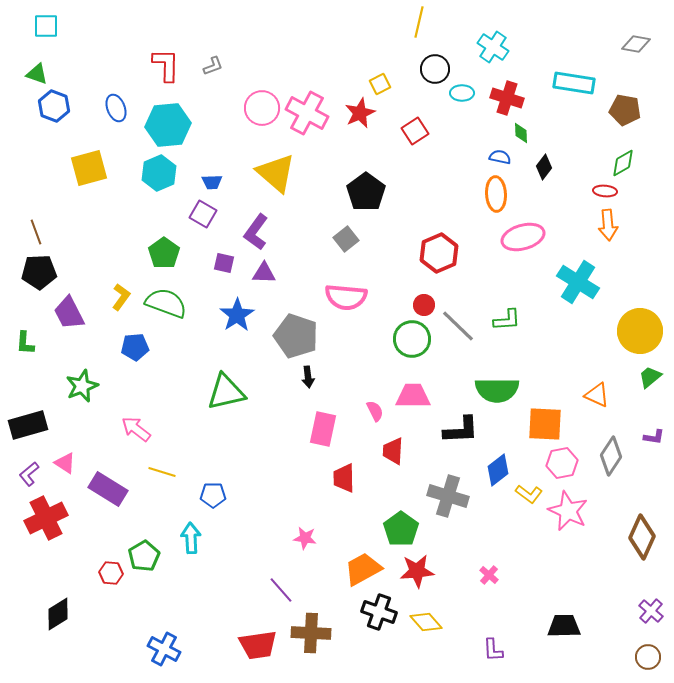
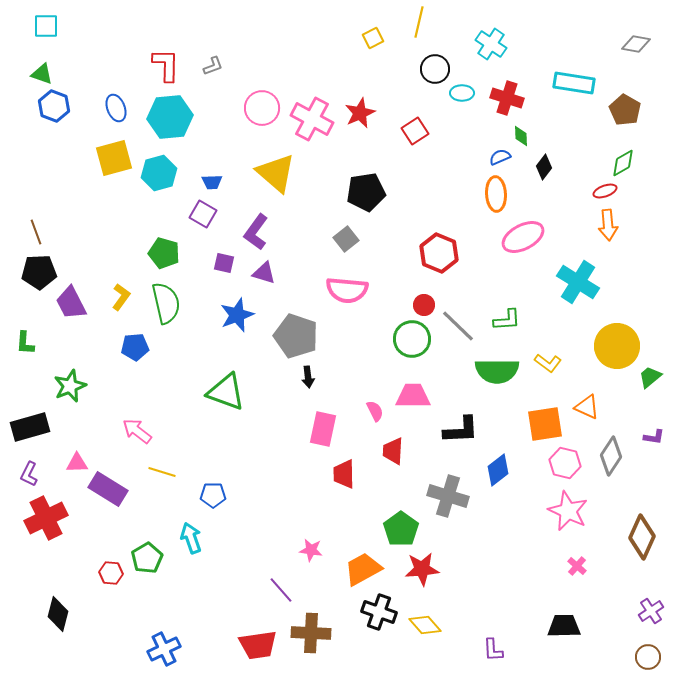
cyan cross at (493, 47): moved 2 px left, 3 px up
green triangle at (37, 74): moved 5 px right
yellow square at (380, 84): moved 7 px left, 46 px up
brown pentagon at (625, 110): rotated 20 degrees clockwise
pink cross at (307, 113): moved 5 px right, 6 px down
cyan hexagon at (168, 125): moved 2 px right, 8 px up
green diamond at (521, 133): moved 3 px down
blue semicircle at (500, 157): rotated 35 degrees counterclockwise
yellow square at (89, 168): moved 25 px right, 10 px up
cyan hexagon at (159, 173): rotated 8 degrees clockwise
red ellipse at (605, 191): rotated 25 degrees counterclockwise
black pentagon at (366, 192): rotated 27 degrees clockwise
pink ellipse at (523, 237): rotated 12 degrees counterclockwise
green pentagon at (164, 253): rotated 20 degrees counterclockwise
red hexagon at (439, 253): rotated 15 degrees counterclockwise
purple triangle at (264, 273): rotated 15 degrees clockwise
pink semicircle at (346, 297): moved 1 px right, 7 px up
green semicircle at (166, 303): rotated 57 degrees clockwise
purple trapezoid at (69, 313): moved 2 px right, 10 px up
blue star at (237, 315): rotated 12 degrees clockwise
yellow circle at (640, 331): moved 23 px left, 15 px down
green star at (82, 386): moved 12 px left
green semicircle at (497, 390): moved 19 px up
green triangle at (226, 392): rotated 33 degrees clockwise
orange triangle at (597, 395): moved 10 px left, 12 px down
orange square at (545, 424): rotated 12 degrees counterclockwise
black rectangle at (28, 425): moved 2 px right, 2 px down
pink arrow at (136, 429): moved 1 px right, 2 px down
pink triangle at (65, 463): moved 12 px right; rotated 35 degrees counterclockwise
pink hexagon at (562, 463): moved 3 px right; rotated 24 degrees clockwise
purple L-shape at (29, 474): rotated 25 degrees counterclockwise
red trapezoid at (344, 478): moved 4 px up
yellow L-shape at (529, 494): moved 19 px right, 131 px up
cyan arrow at (191, 538): rotated 16 degrees counterclockwise
pink star at (305, 538): moved 6 px right, 12 px down
green pentagon at (144, 556): moved 3 px right, 2 px down
red star at (417, 571): moved 5 px right, 2 px up
pink cross at (489, 575): moved 88 px right, 9 px up
purple cross at (651, 611): rotated 15 degrees clockwise
black diamond at (58, 614): rotated 44 degrees counterclockwise
yellow diamond at (426, 622): moved 1 px left, 3 px down
blue cross at (164, 649): rotated 36 degrees clockwise
